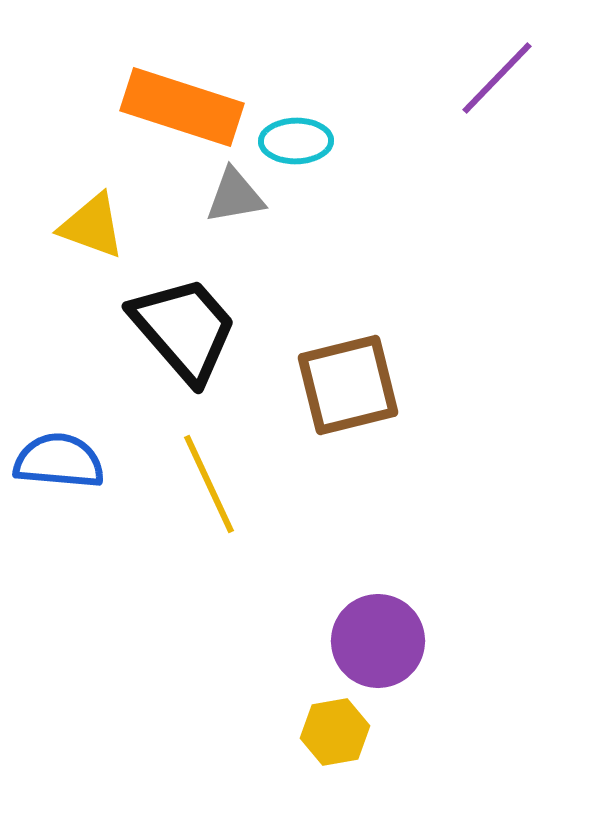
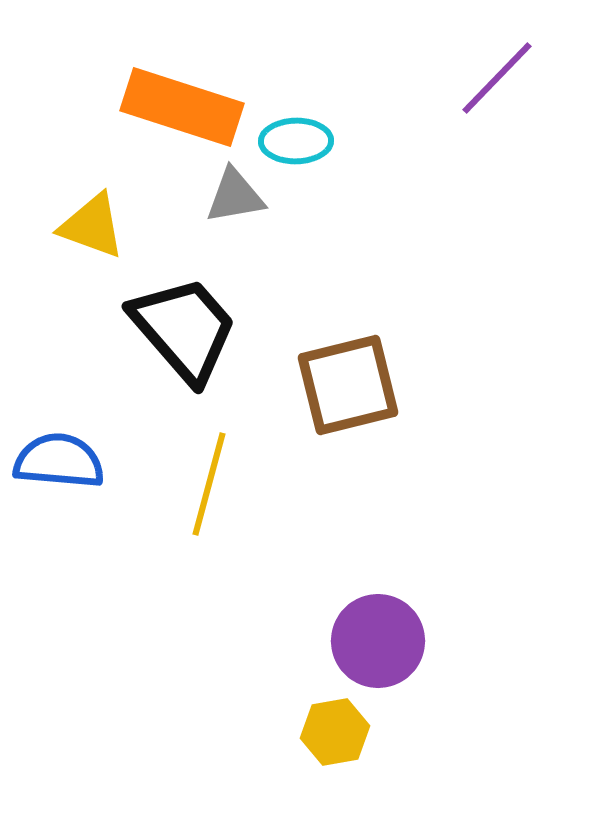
yellow line: rotated 40 degrees clockwise
